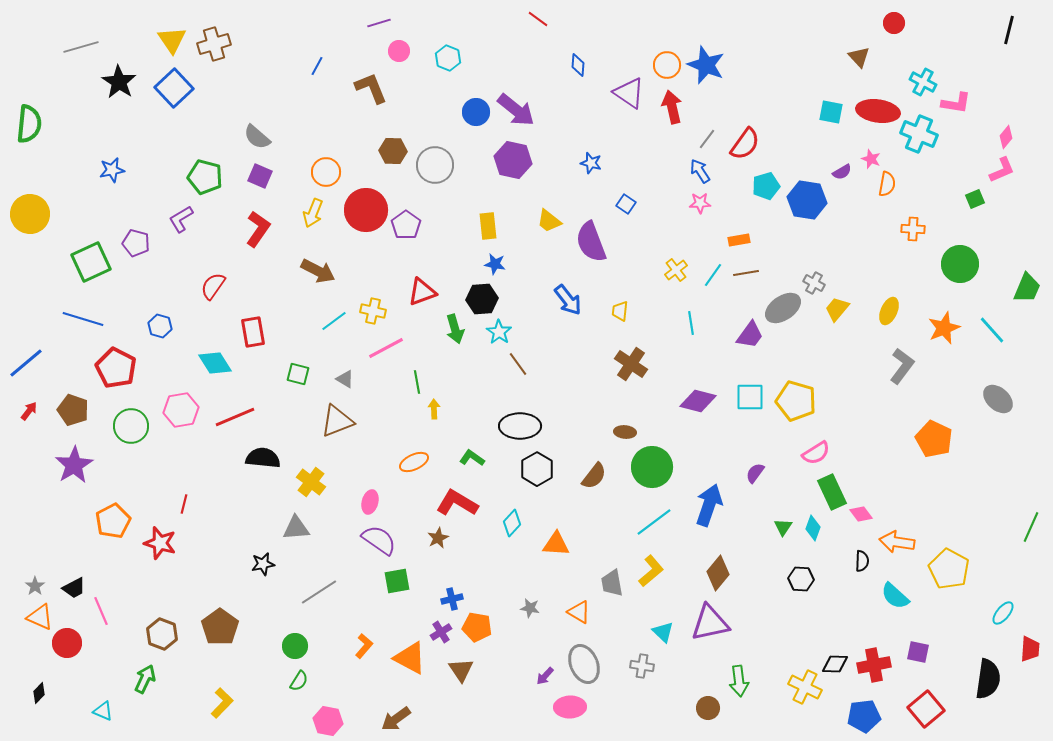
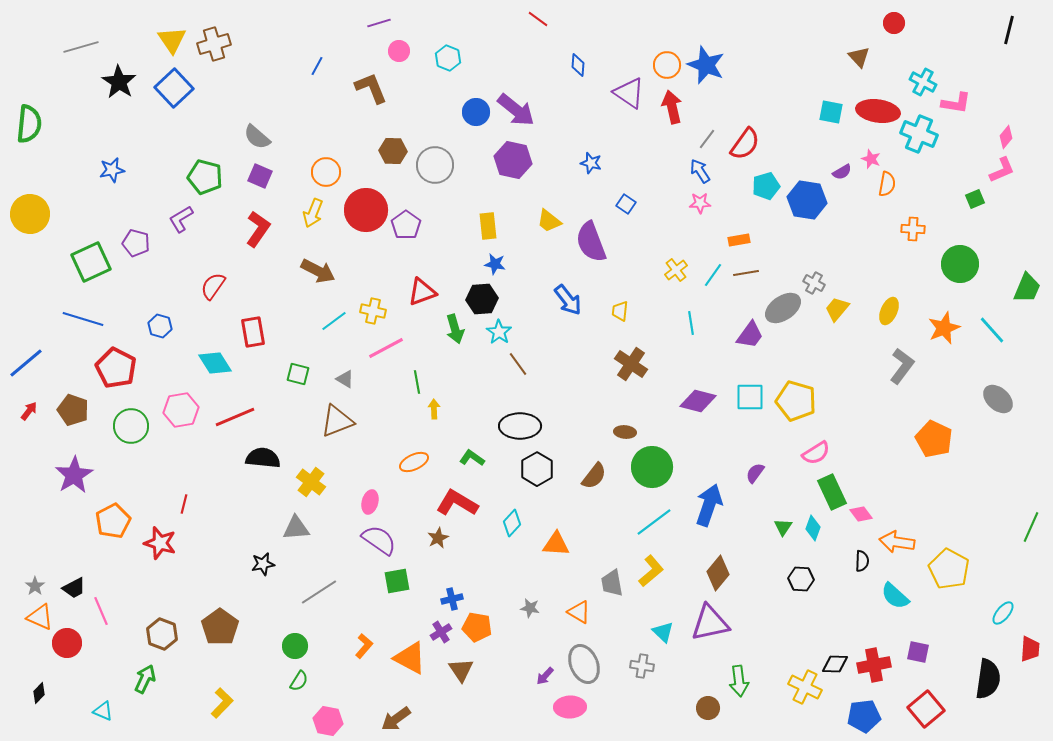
purple star at (74, 465): moved 10 px down
